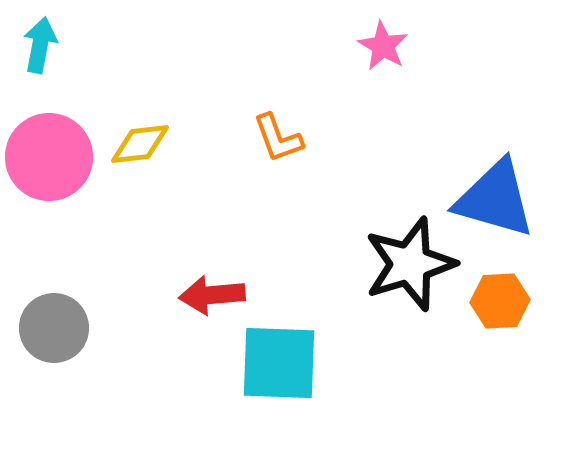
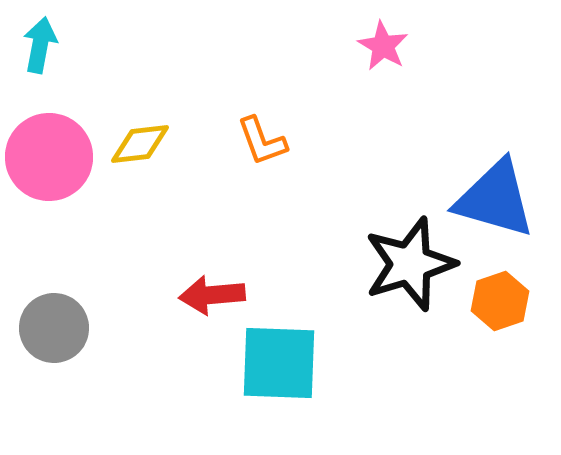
orange L-shape: moved 16 px left, 3 px down
orange hexagon: rotated 16 degrees counterclockwise
